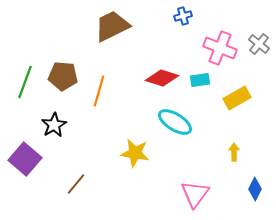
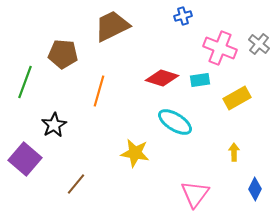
brown pentagon: moved 22 px up
